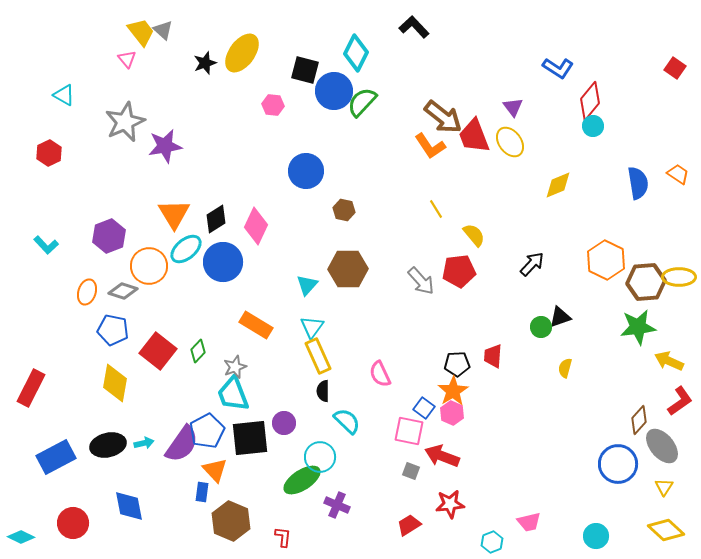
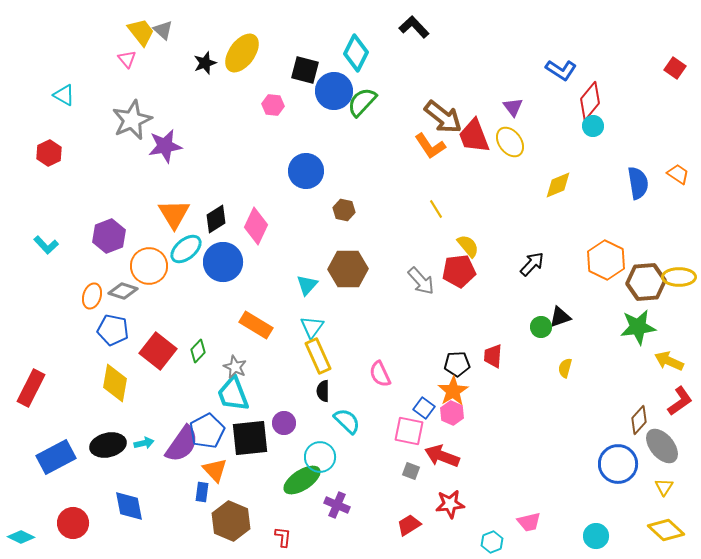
blue L-shape at (558, 68): moved 3 px right, 2 px down
gray star at (125, 122): moved 7 px right, 2 px up
yellow semicircle at (474, 235): moved 6 px left, 11 px down
orange ellipse at (87, 292): moved 5 px right, 4 px down
gray star at (235, 367): rotated 25 degrees counterclockwise
